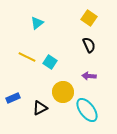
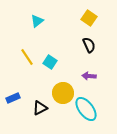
cyan triangle: moved 2 px up
yellow line: rotated 30 degrees clockwise
yellow circle: moved 1 px down
cyan ellipse: moved 1 px left, 1 px up
